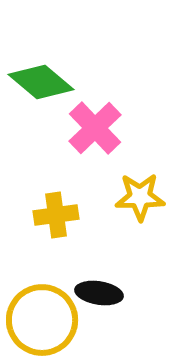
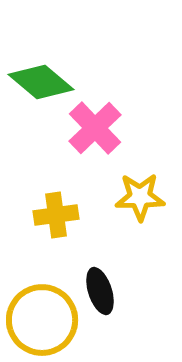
black ellipse: moved 1 px right, 2 px up; rotated 63 degrees clockwise
